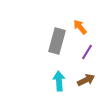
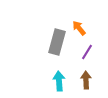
orange arrow: moved 1 px left, 1 px down
gray rectangle: moved 1 px down
brown arrow: rotated 66 degrees counterclockwise
